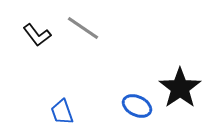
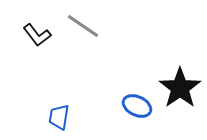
gray line: moved 2 px up
blue trapezoid: moved 3 px left, 5 px down; rotated 28 degrees clockwise
